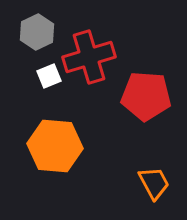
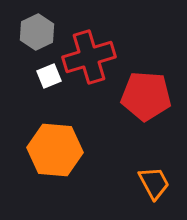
orange hexagon: moved 4 px down
